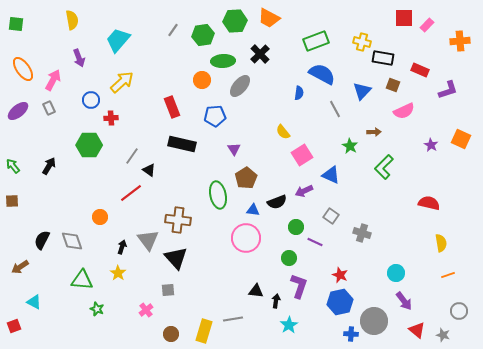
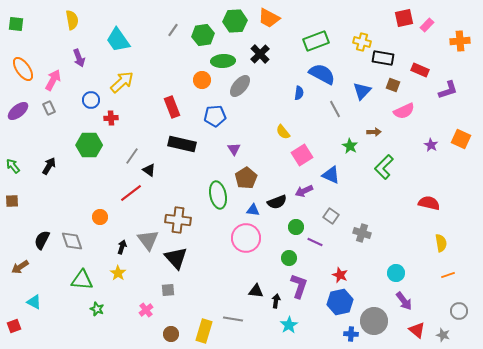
red square at (404, 18): rotated 12 degrees counterclockwise
cyan trapezoid at (118, 40): rotated 76 degrees counterclockwise
gray line at (233, 319): rotated 18 degrees clockwise
